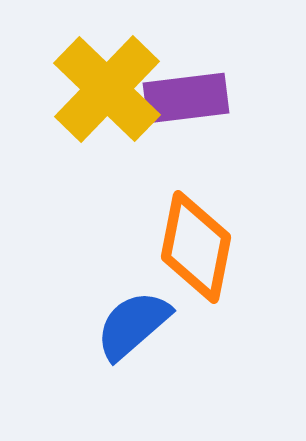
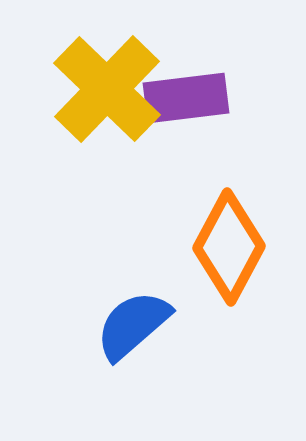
orange diamond: moved 33 px right; rotated 17 degrees clockwise
